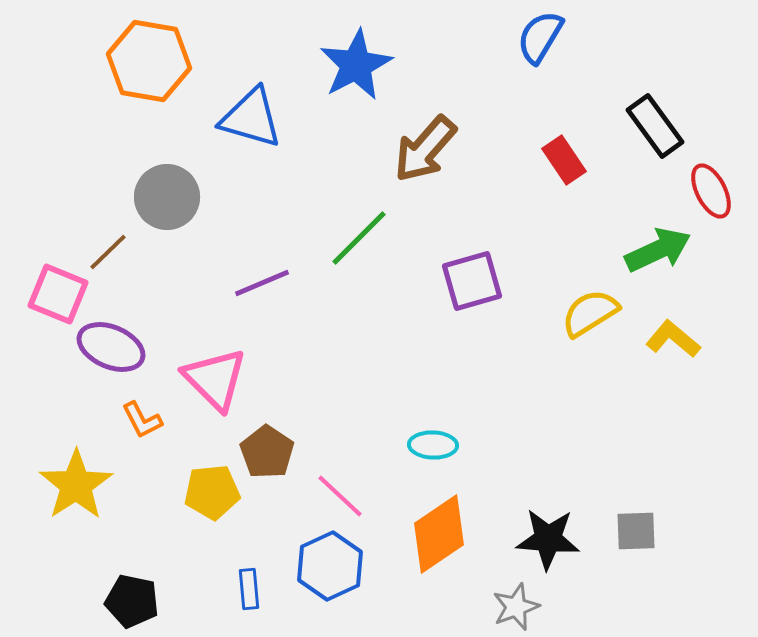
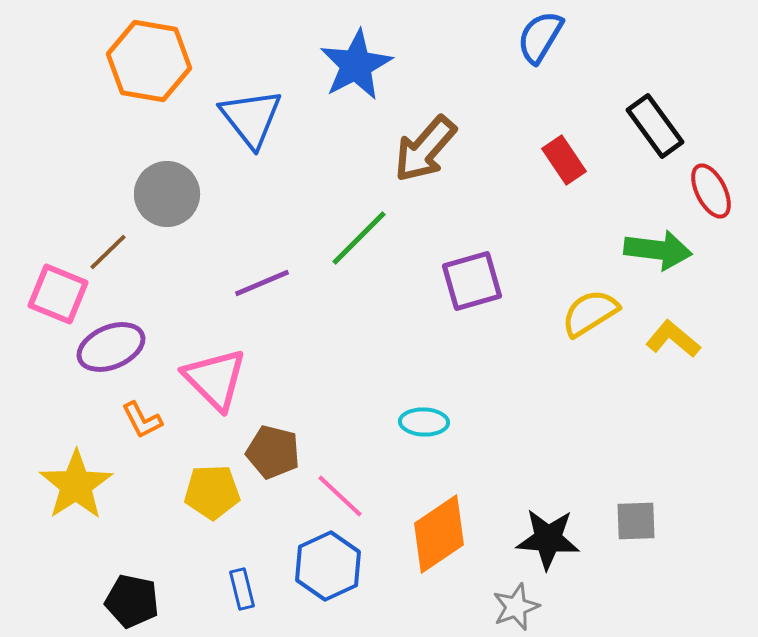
blue triangle: rotated 36 degrees clockwise
gray circle: moved 3 px up
green arrow: rotated 32 degrees clockwise
purple ellipse: rotated 46 degrees counterclockwise
cyan ellipse: moved 9 px left, 23 px up
brown pentagon: moved 6 px right; rotated 20 degrees counterclockwise
yellow pentagon: rotated 4 degrees clockwise
gray square: moved 10 px up
blue hexagon: moved 2 px left
blue rectangle: moved 7 px left; rotated 9 degrees counterclockwise
